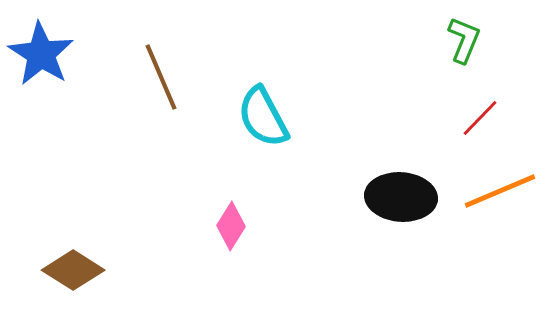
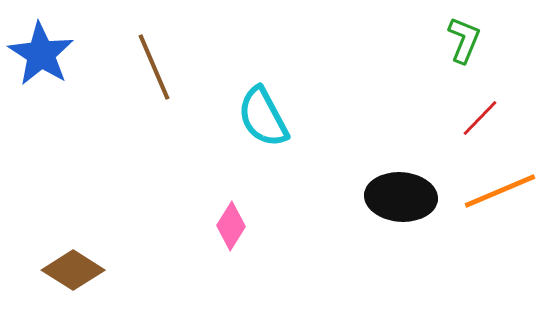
brown line: moved 7 px left, 10 px up
